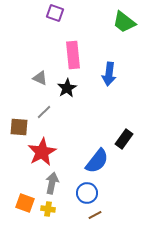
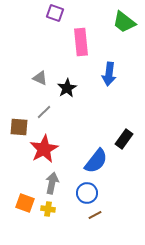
pink rectangle: moved 8 px right, 13 px up
red star: moved 2 px right, 3 px up
blue semicircle: moved 1 px left
